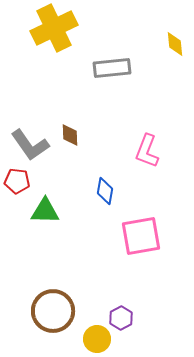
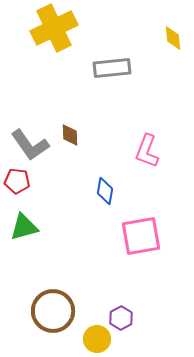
yellow diamond: moved 2 px left, 6 px up
green triangle: moved 21 px left, 16 px down; rotated 16 degrees counterclockwise
